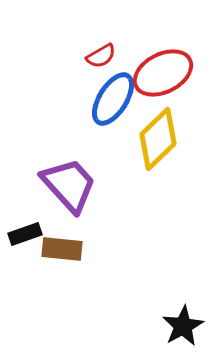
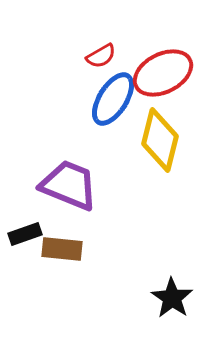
yellow diamond: moved 2 px right, 1 px down; rotated 32 degrees counterclockwise
purple trapezoid: rotated 26 degrees counterclockwise
black star: moved 11 px left, 28 px up; rotated 9 degrees counterclockwise
